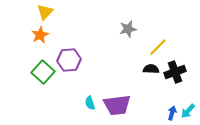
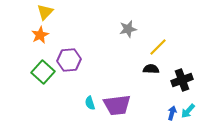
black cross: moved 7 px right, 8 px down
